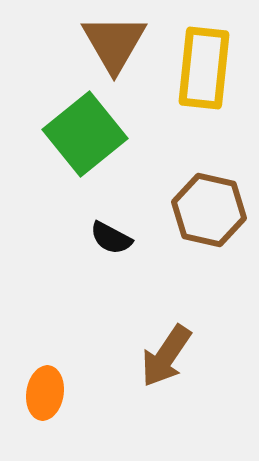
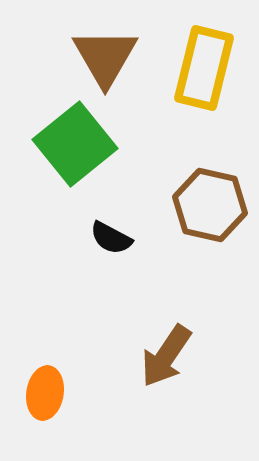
brown triangle: moved 9 px left, 14 px down
yellow rectangle: rotated 8 degrees clockwise
green square: moved 10 px left, 10 px down
brown hexagon: moved 1 px right, 5 px up
